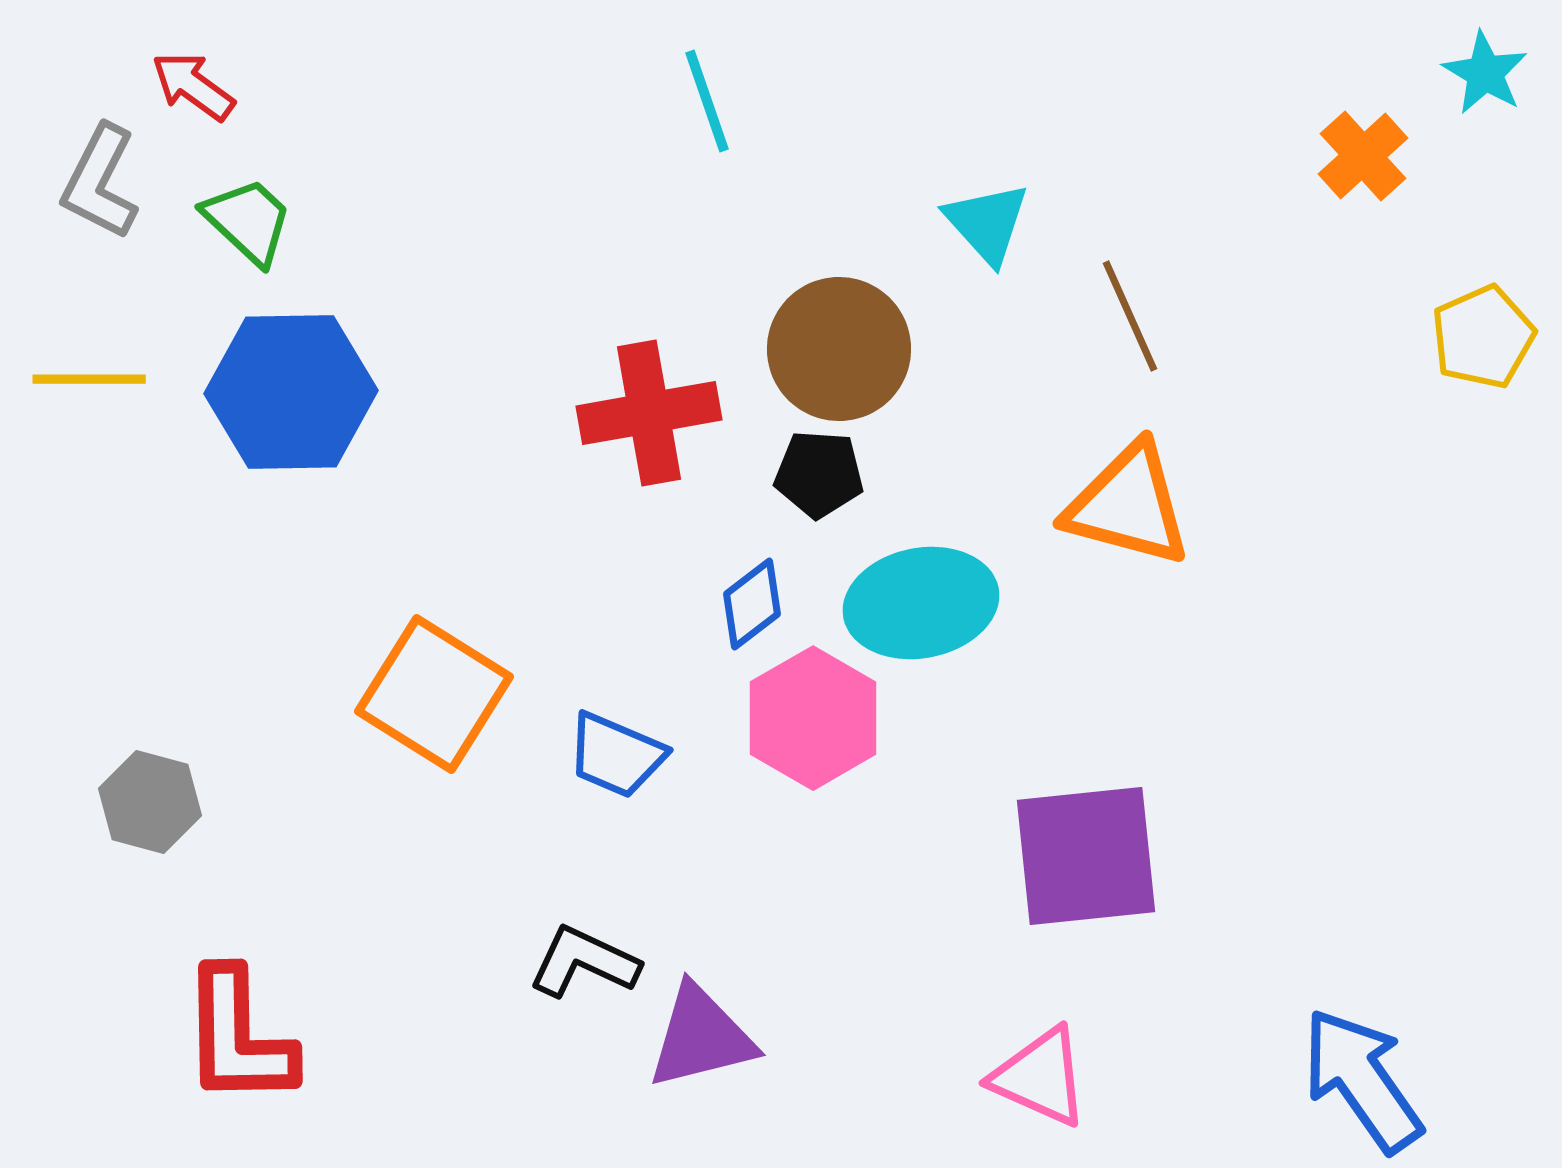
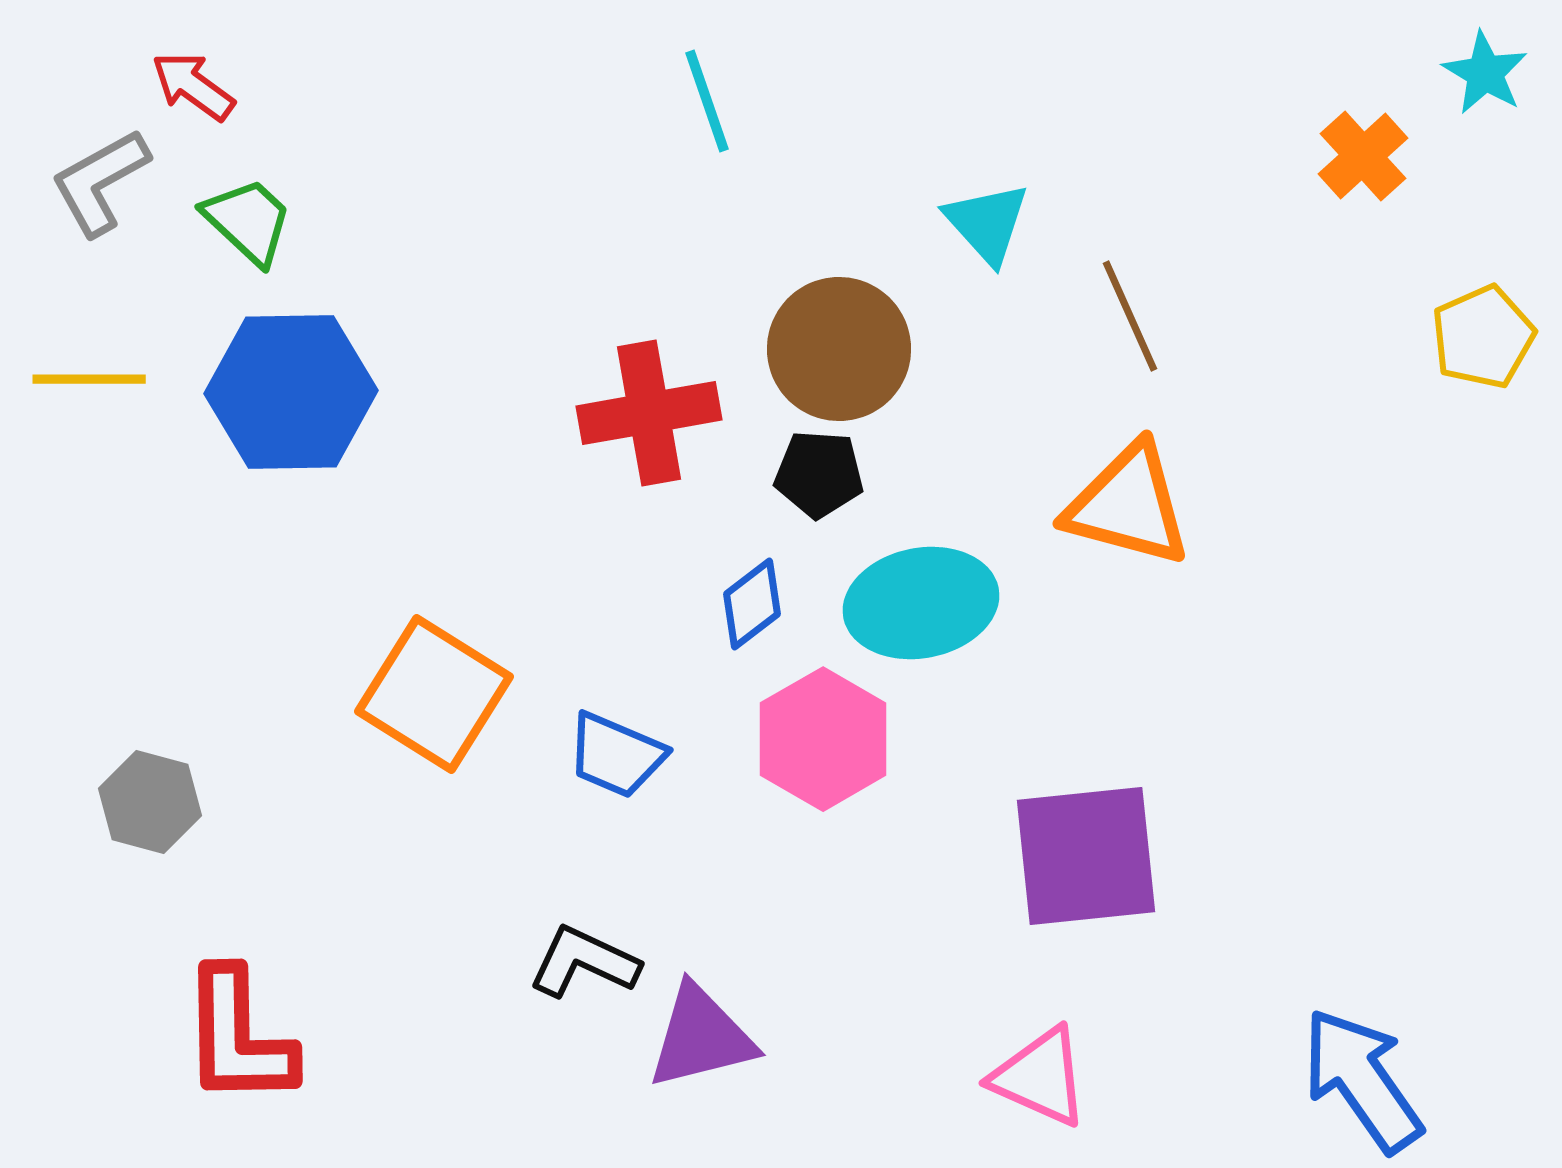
gray L-shape: rotated 34 degrees clockwise
pink hexagon: moved 10 px right, 21 px down
